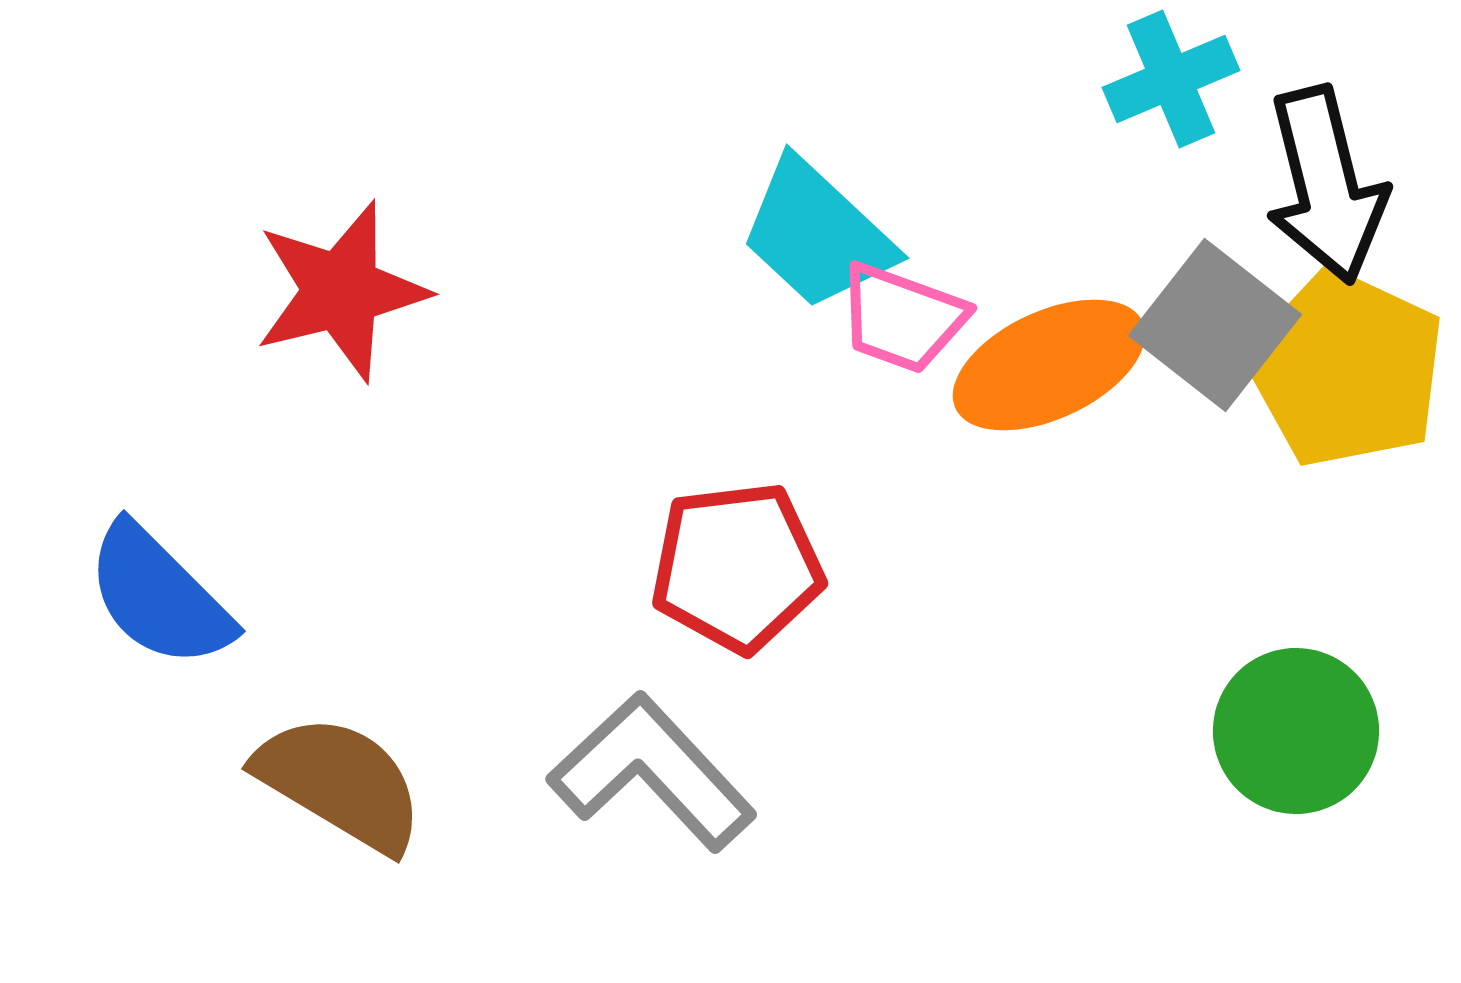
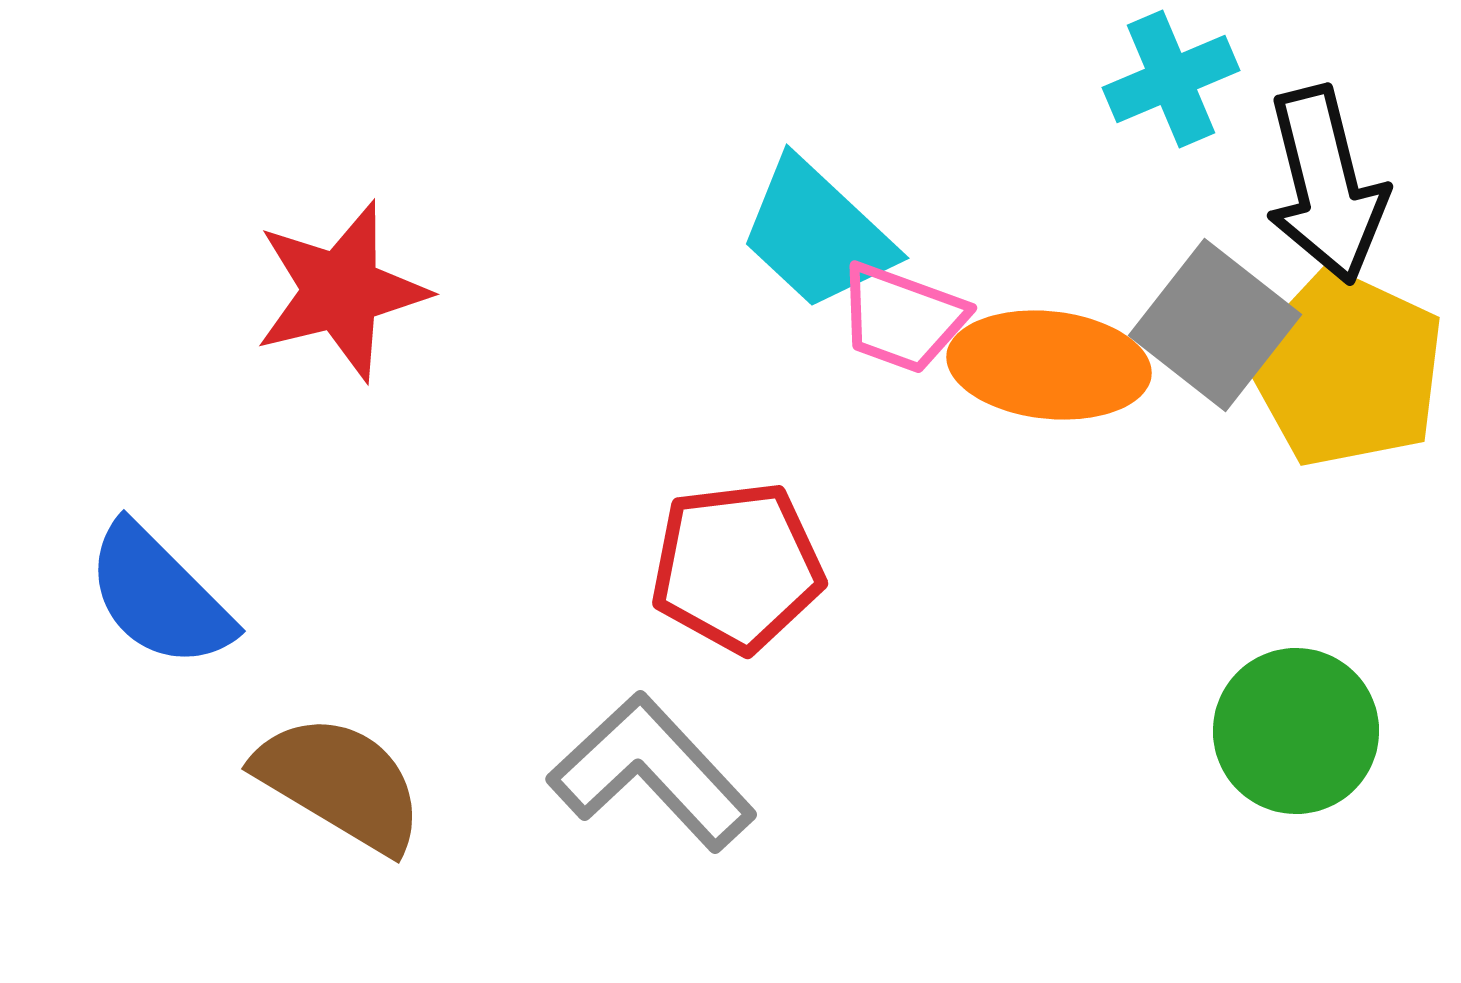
orange ellipse: rotated 31 degrees clockwise
